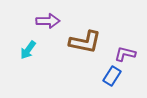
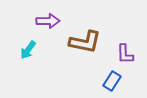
purple L-shape: rotated 105 degrees counterclockwise
blue rectangle: moved 5 px down
